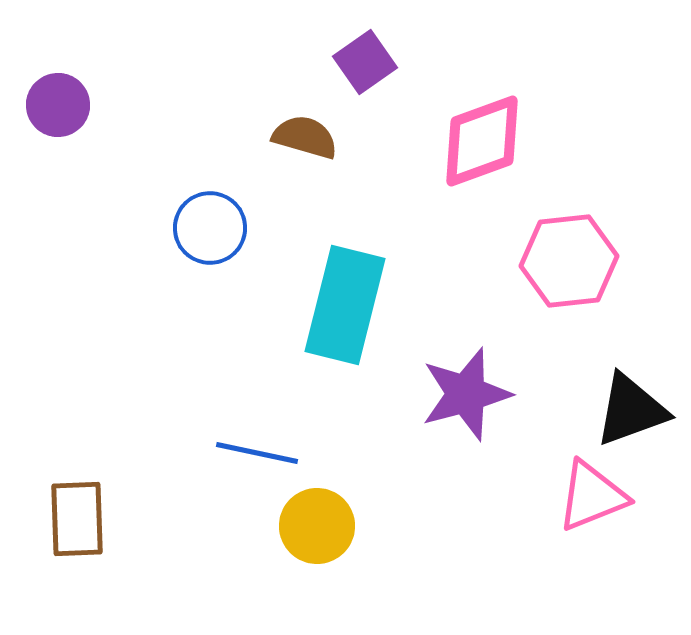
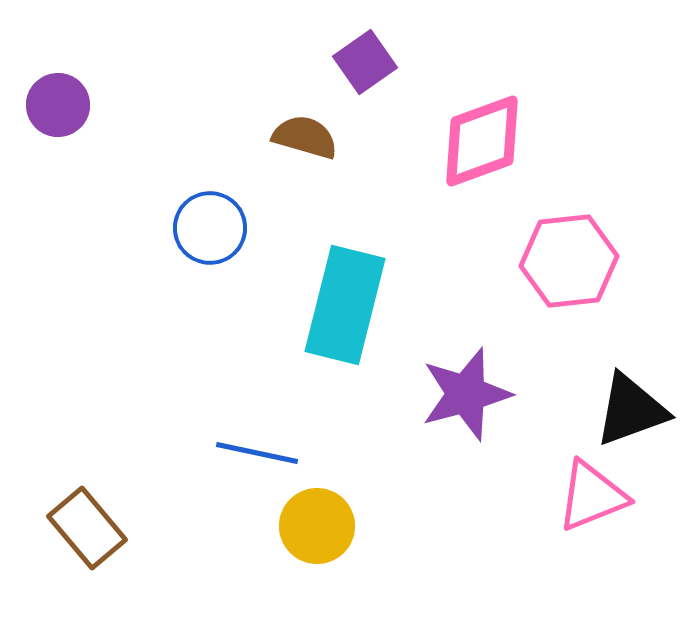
brown rectangle: moved 10 px right, 9 px down; rotated 38 degrees counterclockwise
